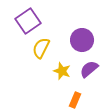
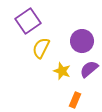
purple circle: moved 1 px down
